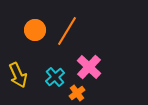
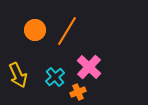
orange cross: moved 1 px right, 1 px up; rotated 14 degrees clockwise
